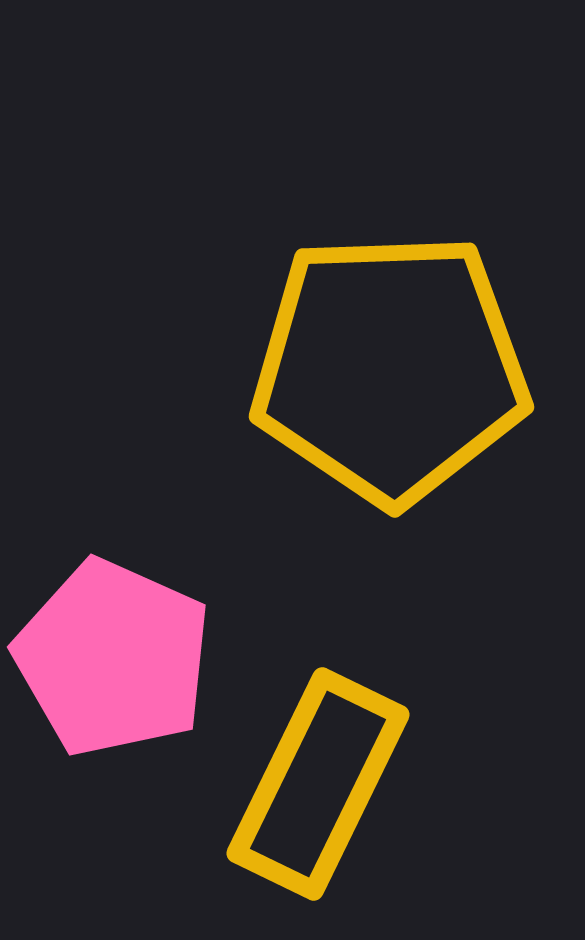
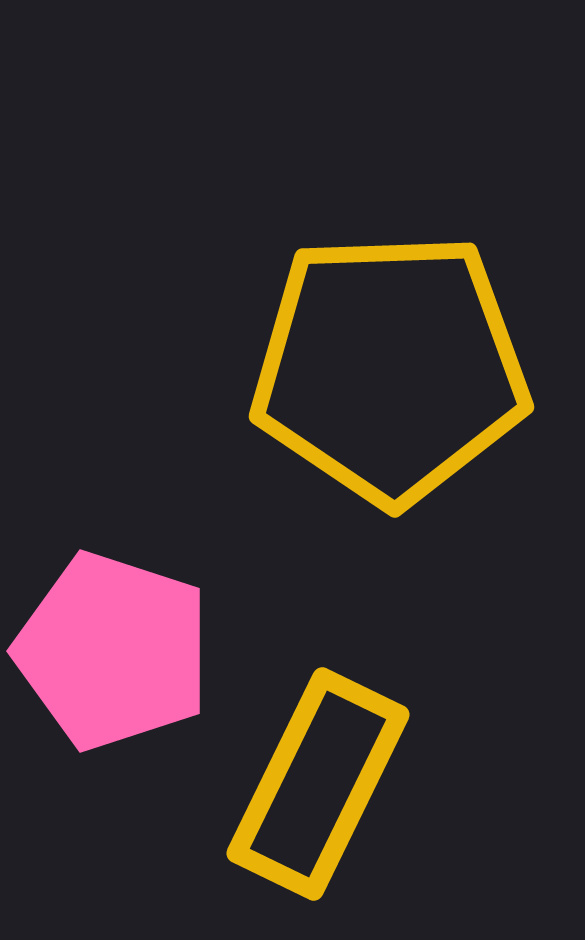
pink pentagon: moved 7 px up; rotated 6 degrees counterclockwise
